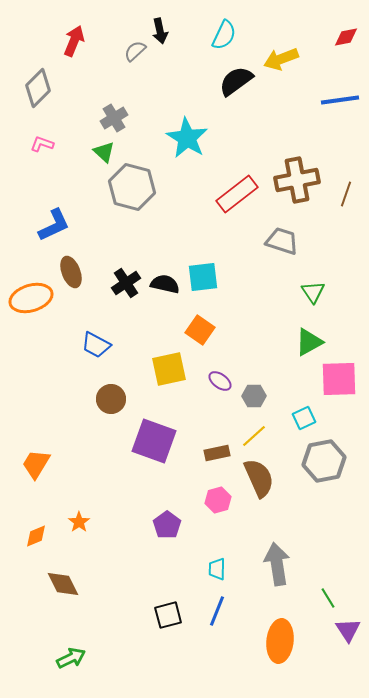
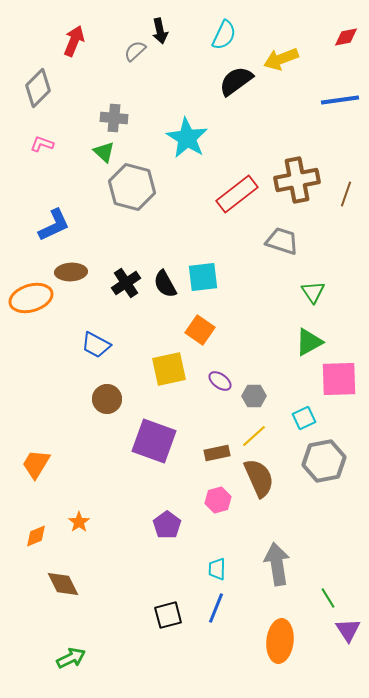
gray cross at (114, 118): rotated 36 degrees clockwise
brown ellipse at (71, 272): rotated 72 degrees counterclockwise
black semicircle at (165, 284): rotated 132 degrees counterclockwise
brown circle at (111, 399): moved 4 px left
blue line at (217, 611): moved 1 px left, 3 px up
